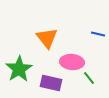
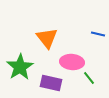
green star: moved 1 px right, 2 px up
